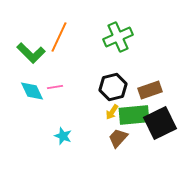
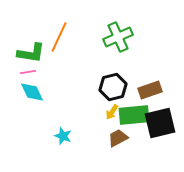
green L-shape: rotated 36 degrees counterclockwise
pink line: moved 27 px left, 15 px up
cyan diamond: moved 1 px down
black square: rotated 12 degrees clockwise
brown trapezoid: rotated 20 degrees clockwise
